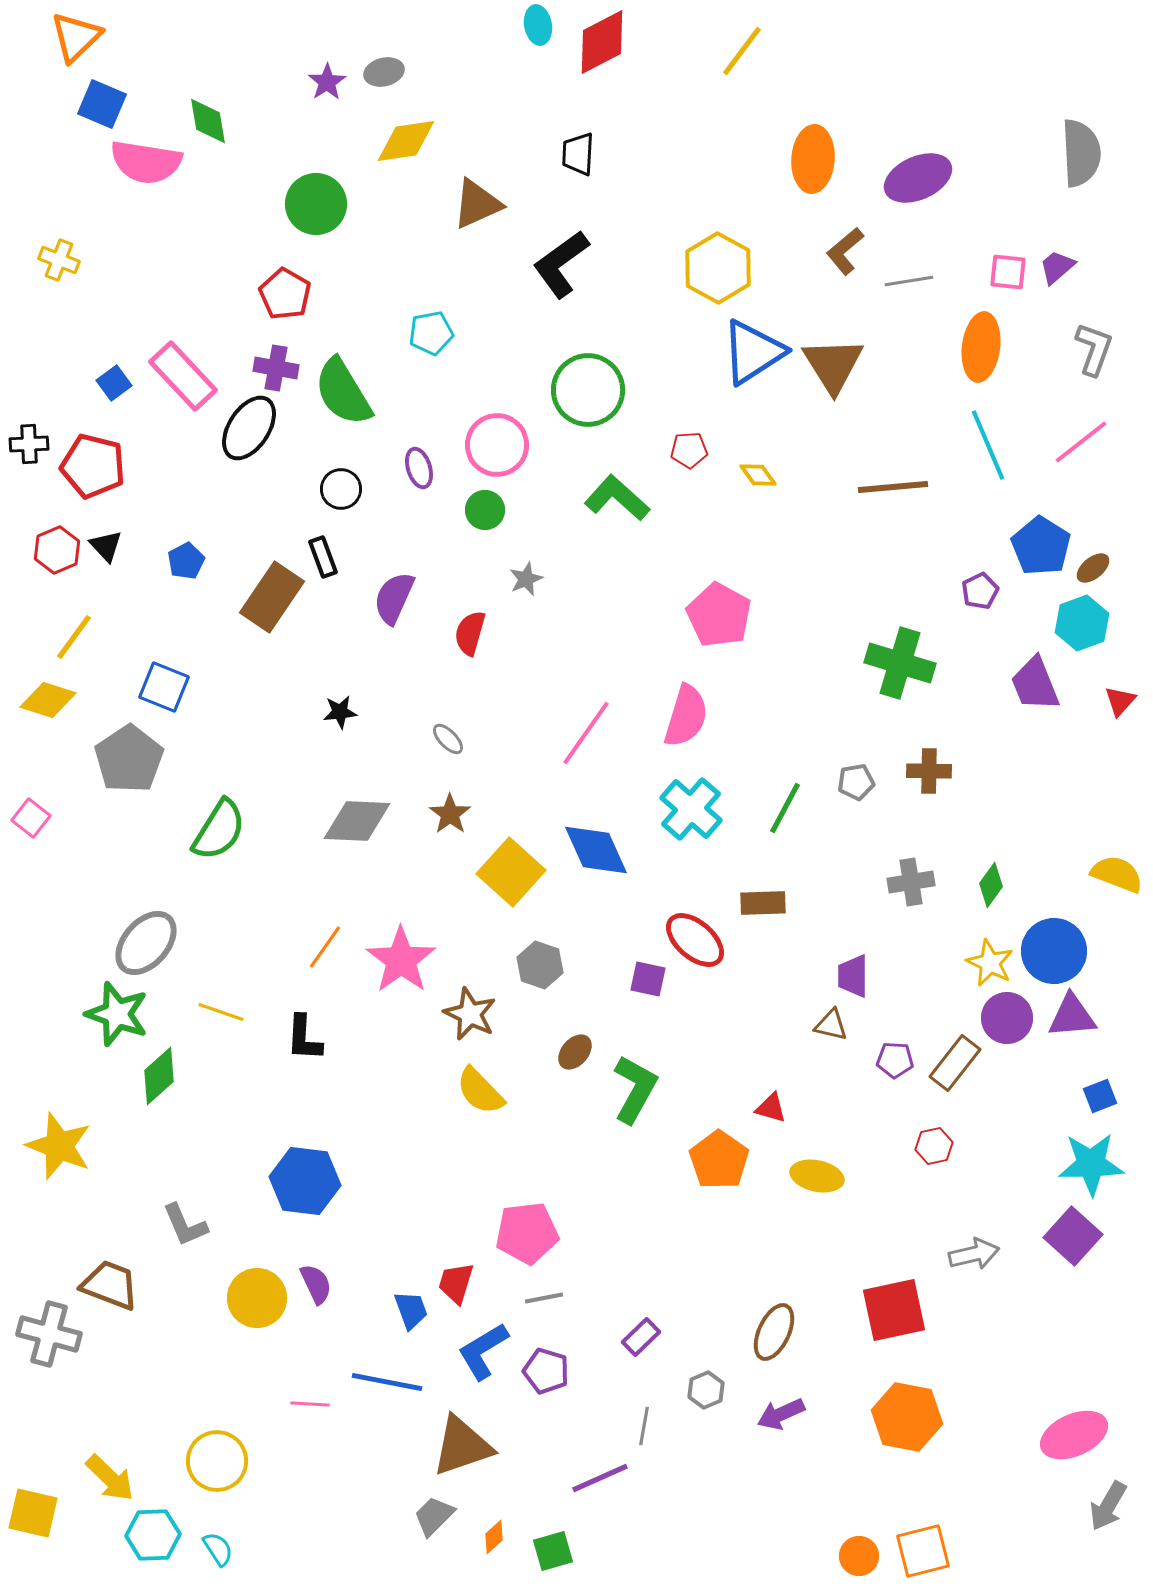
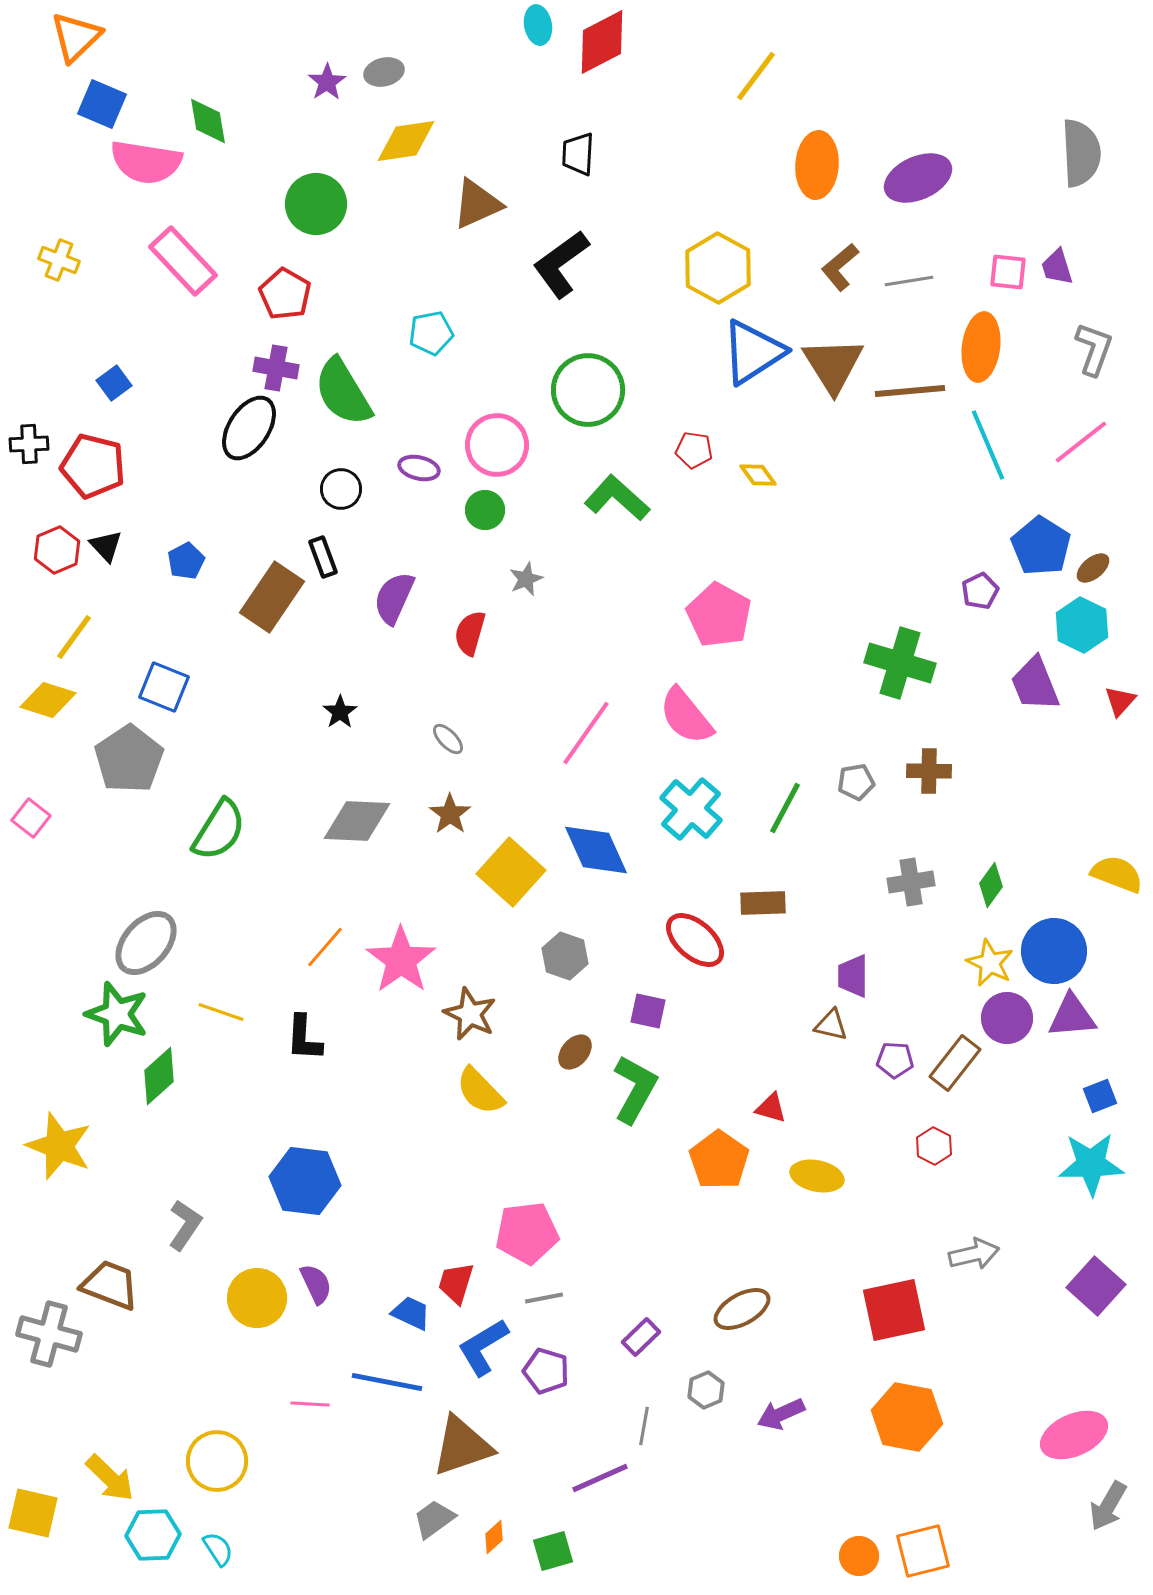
yellow line at (742, 51): moved 14 px right, 25 px down
orange ellipse at (813, 159): moved 4 px right, 6 px down
brown L-shape at (845, 251): moved 5 px left, 16 px down
purple trapezoid at (1057, 267): rotated 66 degrees counterclockwise
pink rectangle at (183, 376): moved 115 px up
red pentagon at (689, 450): moved 5 px right; rotated 12 degrees clockwise
purple ellipse at (419, 468): rotated 60 degrees counterclockwise
brown line at (893, 487): moved 17 px right, 96 px up
cyan hexagon at (1082, 623): moved 2 px down; rotated 14 degrees counterclockwise
black star at (340, 712): rotated 28 degrees counterclockwise
pink semicircle at (686, 716): rotated 124 degrees clockwise
orange line at (325, 947): rotated 6 degrees clockwise
gray hexagon at (540, 965): moved 25 px right, 9 px up
purple square at (648, 979): moved 32 px down
red hexagon at (934, 1146): rotated 21 degrees counterclockwise
gray L-shape at (185, 1225): rotated 123 degrees counterclockwise
purple square at (1073, 1236): moved 23 px right, 50 px down
blue trapezoid at (411, 1310): moved 3 px down; rotated 45 degrees counterclockwise
brown ellipse at (774, 1332): moved 32 px left, 23 px up; rotated 36 degrees clockwise
blue L-shape at (483, 1351): moved 4 px up
gray trapezoid at (434, 1516): moved 3 px down; rotated 9 degrees clockwise
